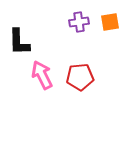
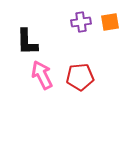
purple cross: moved 2 px right
black L-shape: moved 8 px right
